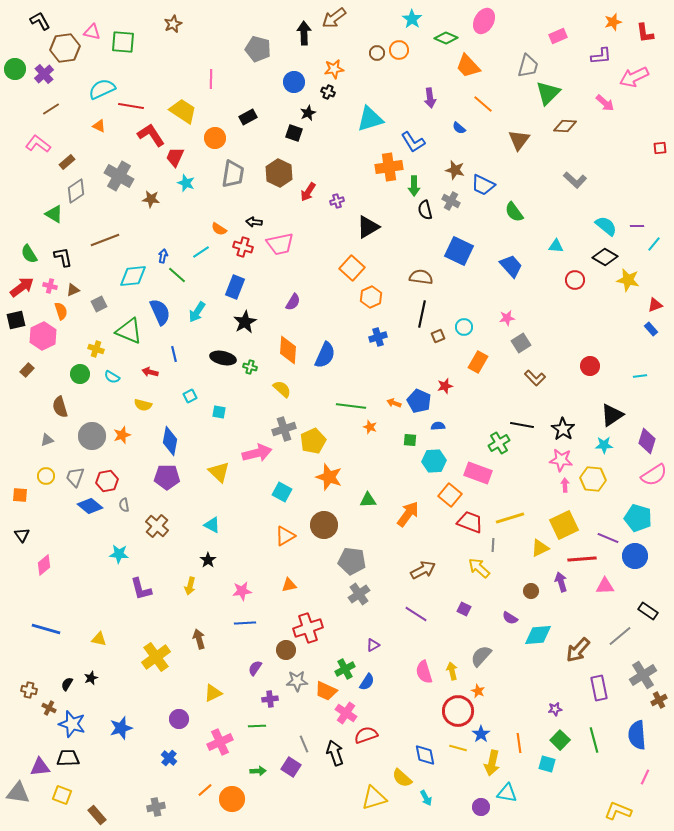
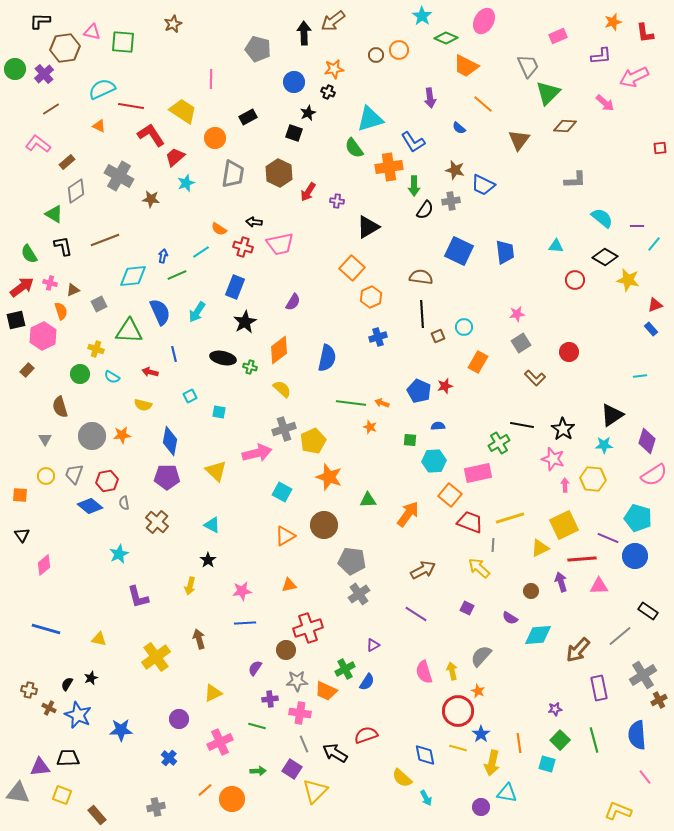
brown arrow at (334, 18): moved 1 px left, 3 px down
cyan star at (412, 19): moved 10 px right, 3 px up
black L-shape at (40, 21): rotated 60 degrees counterclockwise
brown circle at (377, 53): moved 1 px left, 2 px down
orange trapezoid at (468, 66): moved 2 px left; rotated 20 degrees counterclockwise
gray trapezoid at (528, 66): rotated 40 degrees counterclockwise
red trapezoid at (175, 157): rotated 25 degrees clockwise
gray L-shape at (575, 180): rotated 45 degrees counterclockwise
cyan star at (186, 183): rotated 30 degrees clockwise
purple cross at (337, 201): rotated 24 degrees clockwise
gray cross at (451, 201): rotated 36 degrees counterclockwise
black semicircle at (425, 210): rotated 132 degrees counterclockwise
green semicircle at (514, 212): moved 160 px left, 64 px up
cyan semicircle at (606, 226): moved 4 px left, 8 px up
black L-shape at (63, 257): moved 11 px up
blue trapezoid at (511, 266): moved 6 px left, 14 px up; rotated 35 degrees clockwise
green line at (177, 275): rotated 66 degrees counterclockwise
pink cross at (50, 286): moved 3 px up
black line at (422, 314): rotated 16 degrees counterclockwise
pink star at (507, 318): moved 10 px right, 4 px up
green triangle at (129, 331): rotated 20 degrees counterclockwise
orange diamond at (288, 350): moved 9 px left; rotated 48 degrees clockwise
blue semicircle at (325, 355): moved 2 px right, 3 px down; rotated 12 degrees counterclockwise
red circle at (590, 366): moved 21 px left, 14 px up
blue pentagon at (419, 401): moved 10 px up
orange arrow at (394, 403): moved 12 px left
green line at (351, 406): moved 3 px up
orange star at (122, 435): rotated 12 degrees clockwise
gray triangle at (47, 440): moved 2 px left, 1 px up; rotated 40 degrees counterclockwise
pink star at (561, 460): moved 8 px left, 1 px up; rotated 10 degrees clockwise
yellow triangle at (219, 472): moved 3 px left, 1 px up
pink rectangle at (478, 473): rotated 32 degrees counterclockwise
gray trapezoid at (75, 477): moved 1 px left, 3 px up
gray semicircle at (124, 505): moved 2 px up
brown cross at (157, 526): moved 4 px up
cyan star at (119, 554): rotated 30 degrees counterclockwise
pink triangle at (605, 586): moved 6 px left
purple L-shape at (141, 589): moved 3 px left, 8 px down
purple square at (464, 609): moved 3 px right, 1 px up
pink cross at (346, 713): moved 46 px left; rotated 25 degrees counterclockwise
blue star at (72, 724): moved 6 px right, 9 px up; rotated 8 degrees clockwise
green line at (257, 726): rotated 18 degrees clockwise
blue star at (121, 728): moved 2 px down; rotated 15 degrees clockwise
black arrow at (335, 753): rotated 40 degrees counterclockwise
purple square at (291, 767): moved 1 px right, 2 px down
pink line at (645, 777): rotated 63 degrees counterclockwise
yellow triangle at (374, 798): moved 59 px left, 7 px up; rotated 28 degrees counterclockwise
